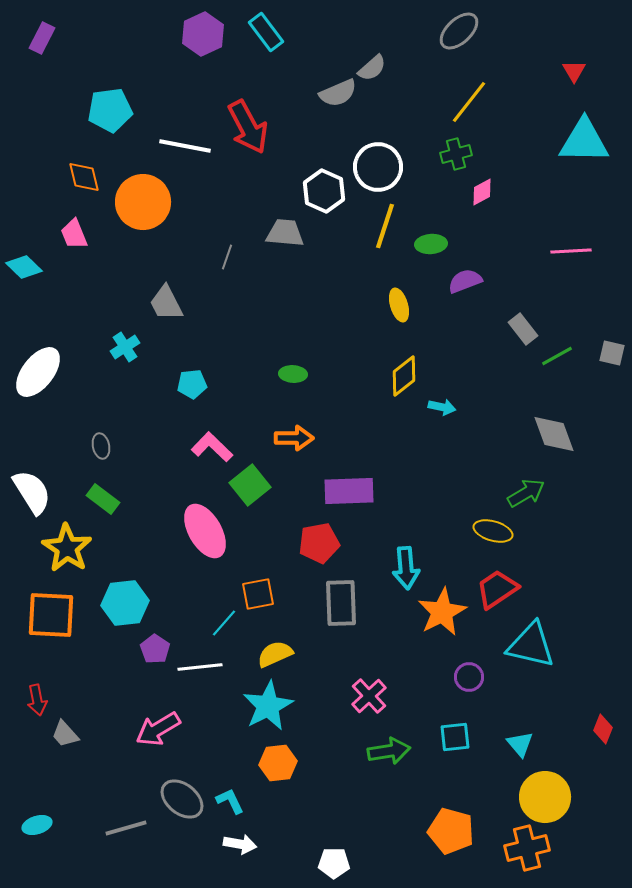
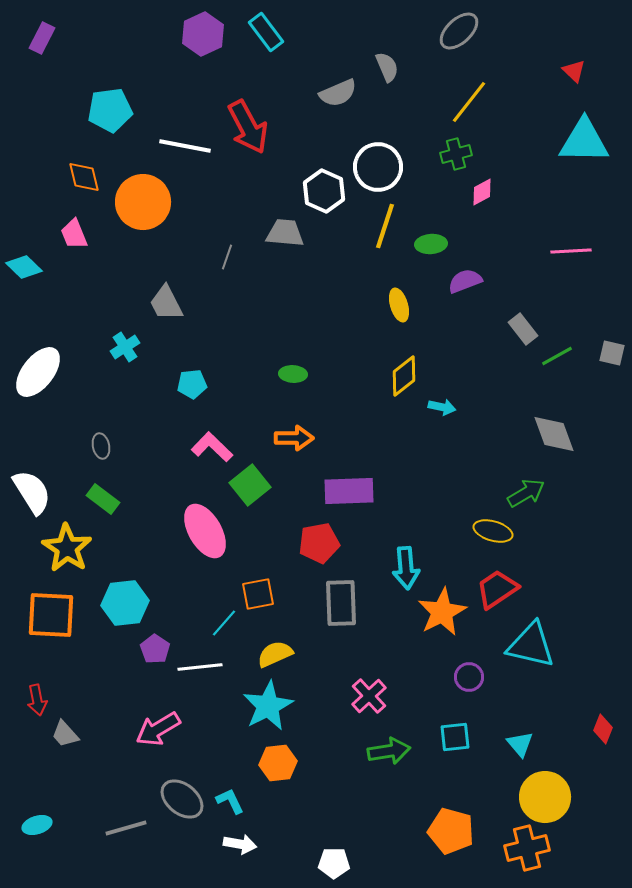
gray semicircle at (372, 68): moved 15 px right, 1 px up; rotated 72 degrees counterclockwise
red triangle at (574, 71): rotated 15 degrees counterclockwise
